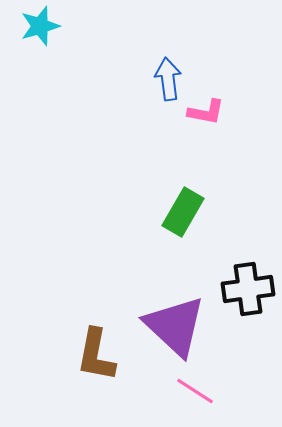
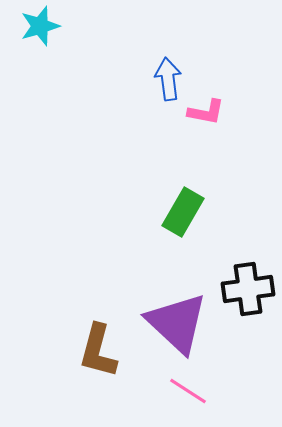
purple triangle: moved 2 px right, 3 px up
brown L-shape: moved 2 px right, 4 px up; rotated 4 degrees clockwise
pink line: moved 7 px left
